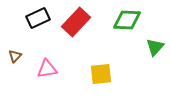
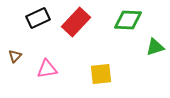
green diamond: moved 1 px right
green triangle: rotated 30 degrees clockwise
